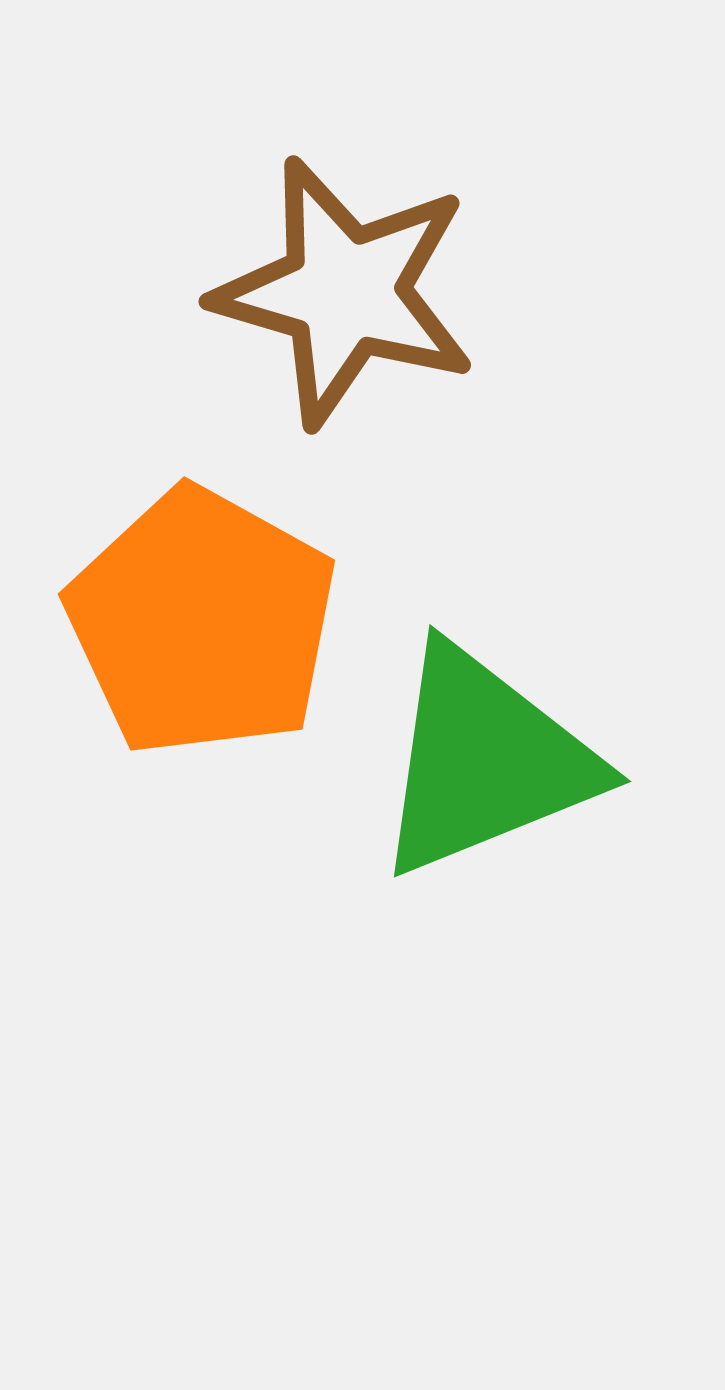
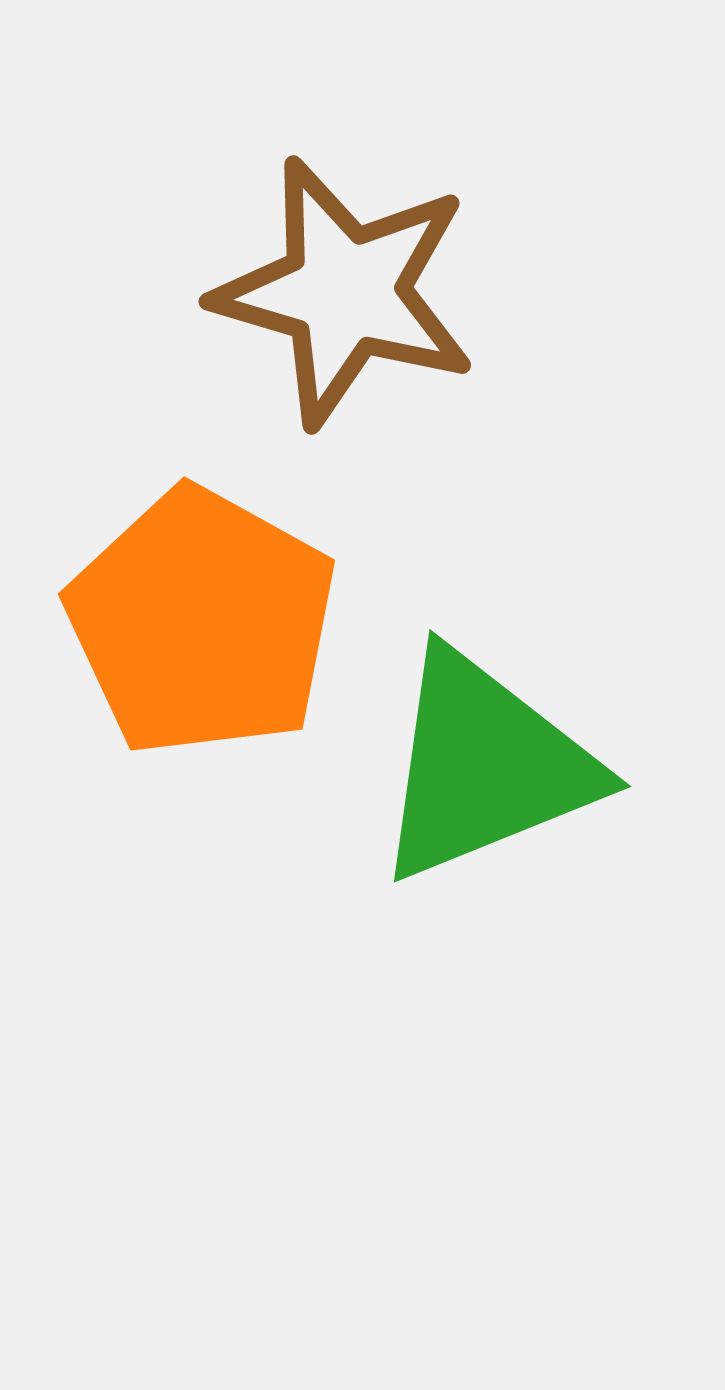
green triangle: moved 5 px down
